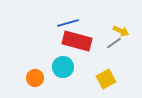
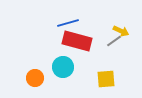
gray line: moved 2 px up
yellow square: rotated 24 degrees clockwise
